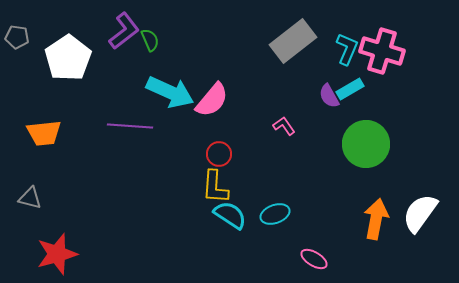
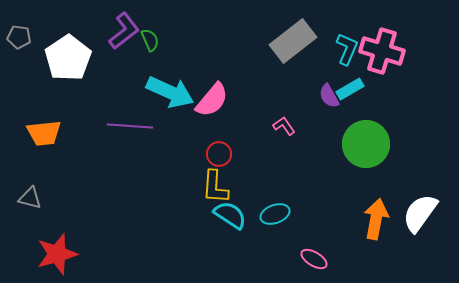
gray pentagon: moved 2 px right
